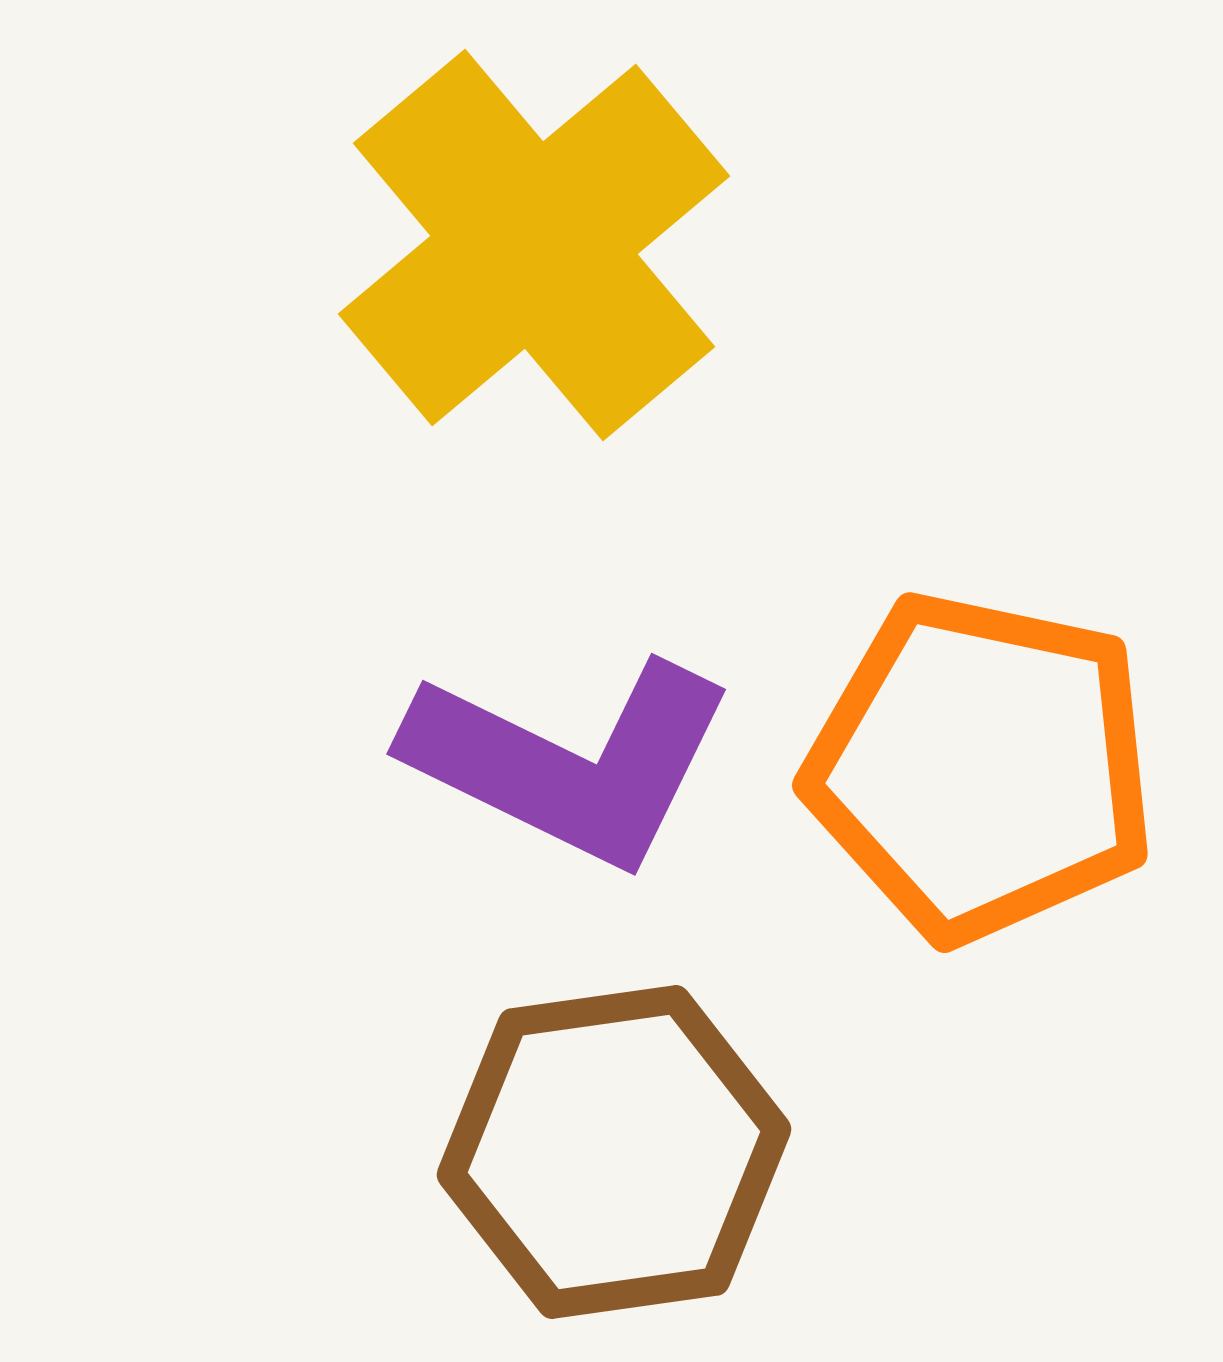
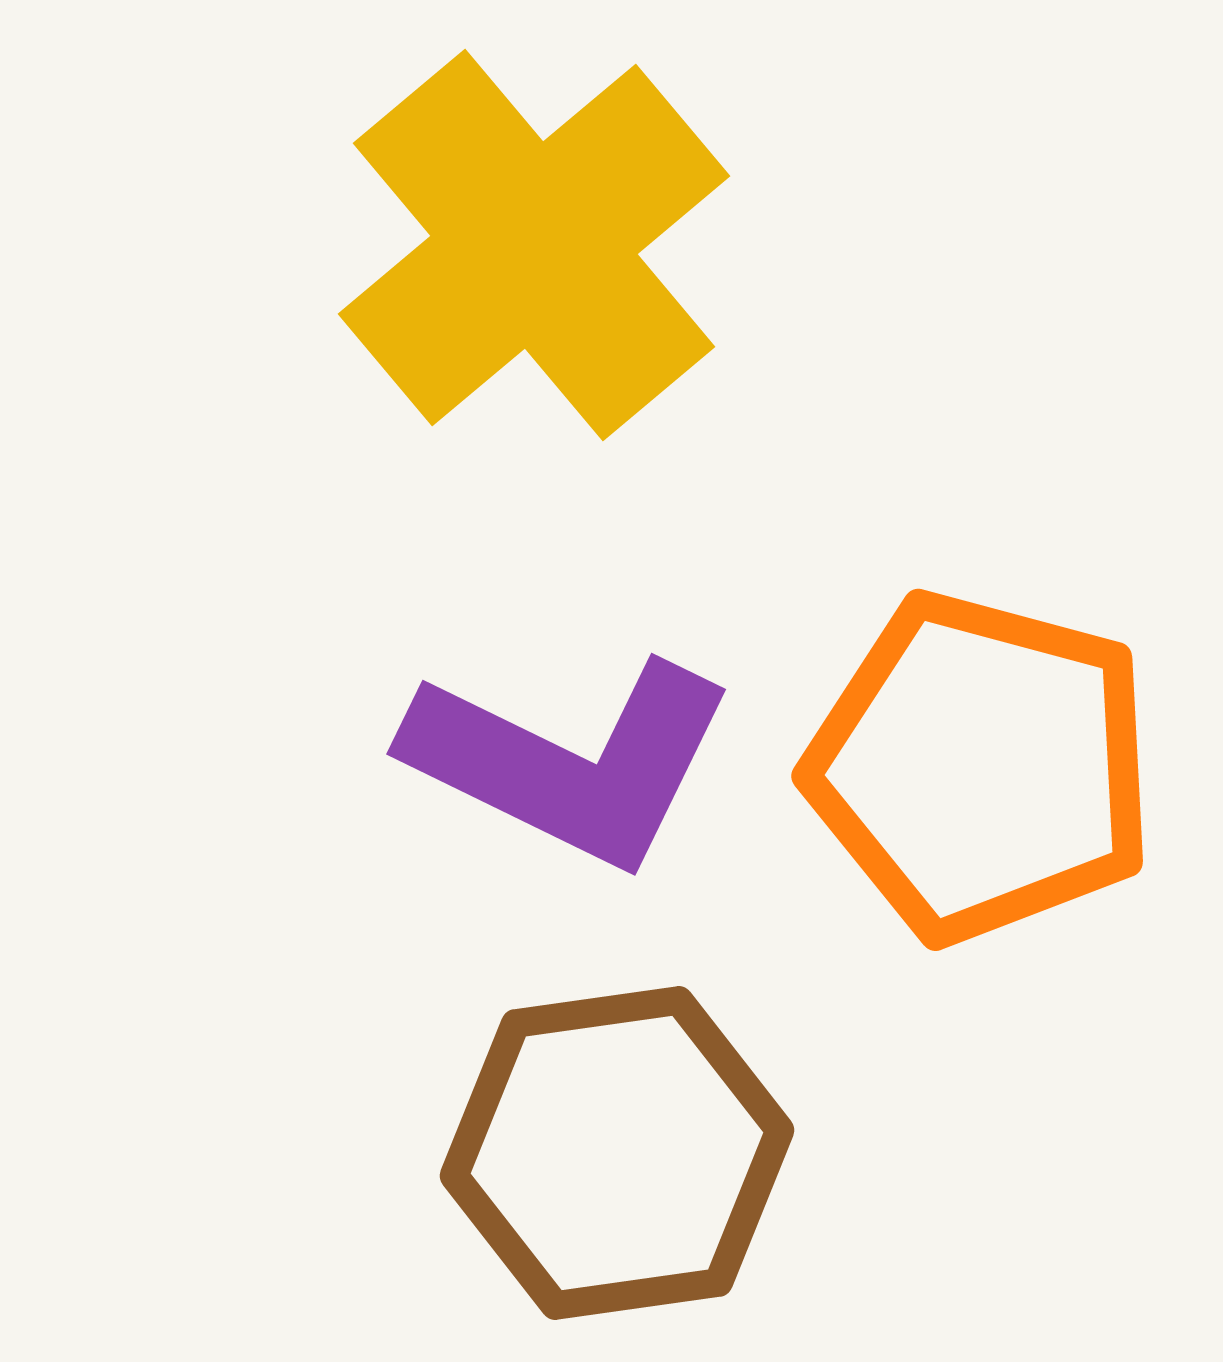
orange pentagon: rotated 3 degrees clockwise
brown hexagon: moved 3 px right, 1 px down
